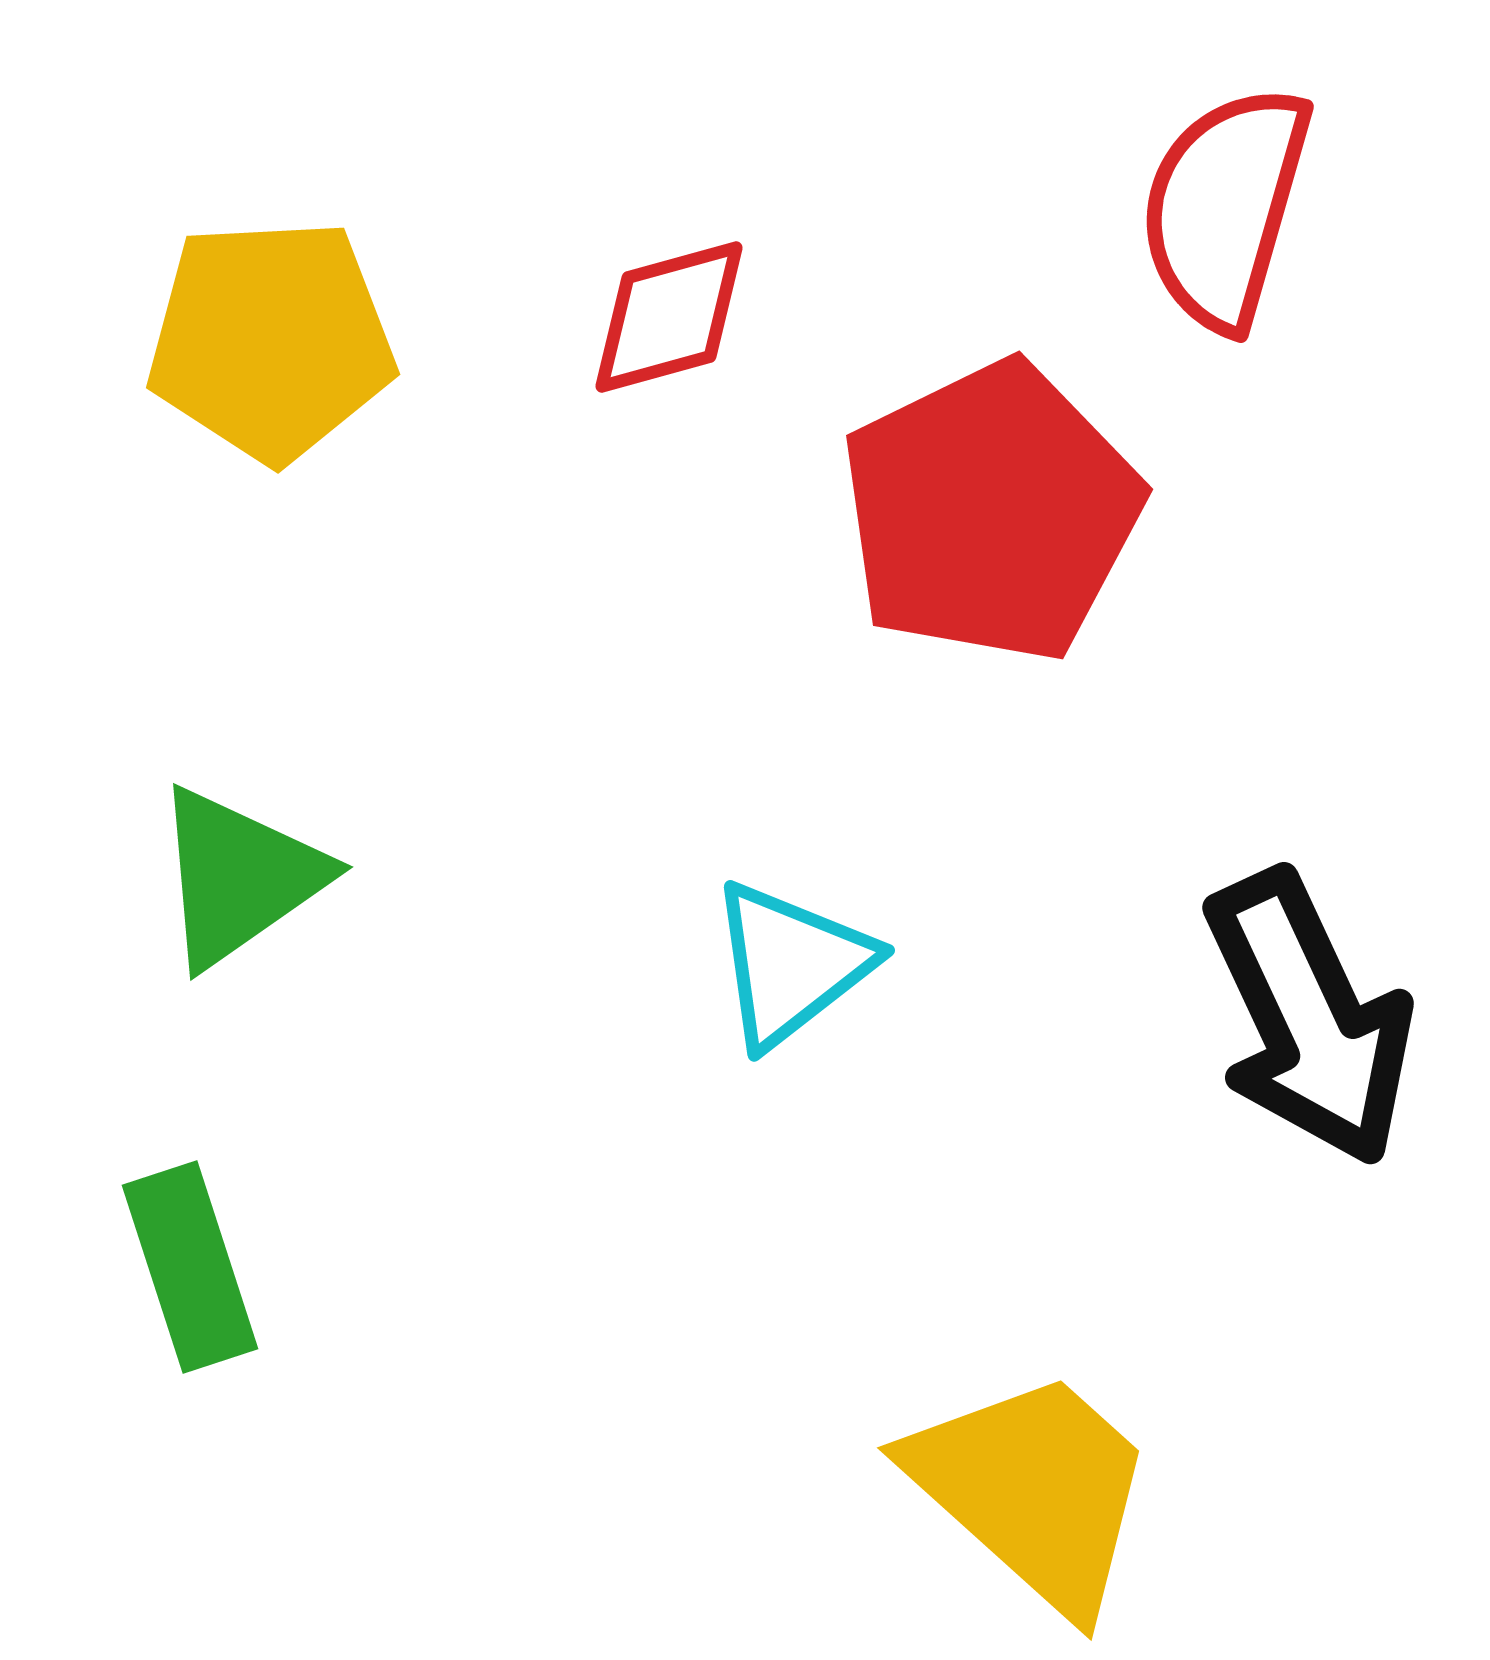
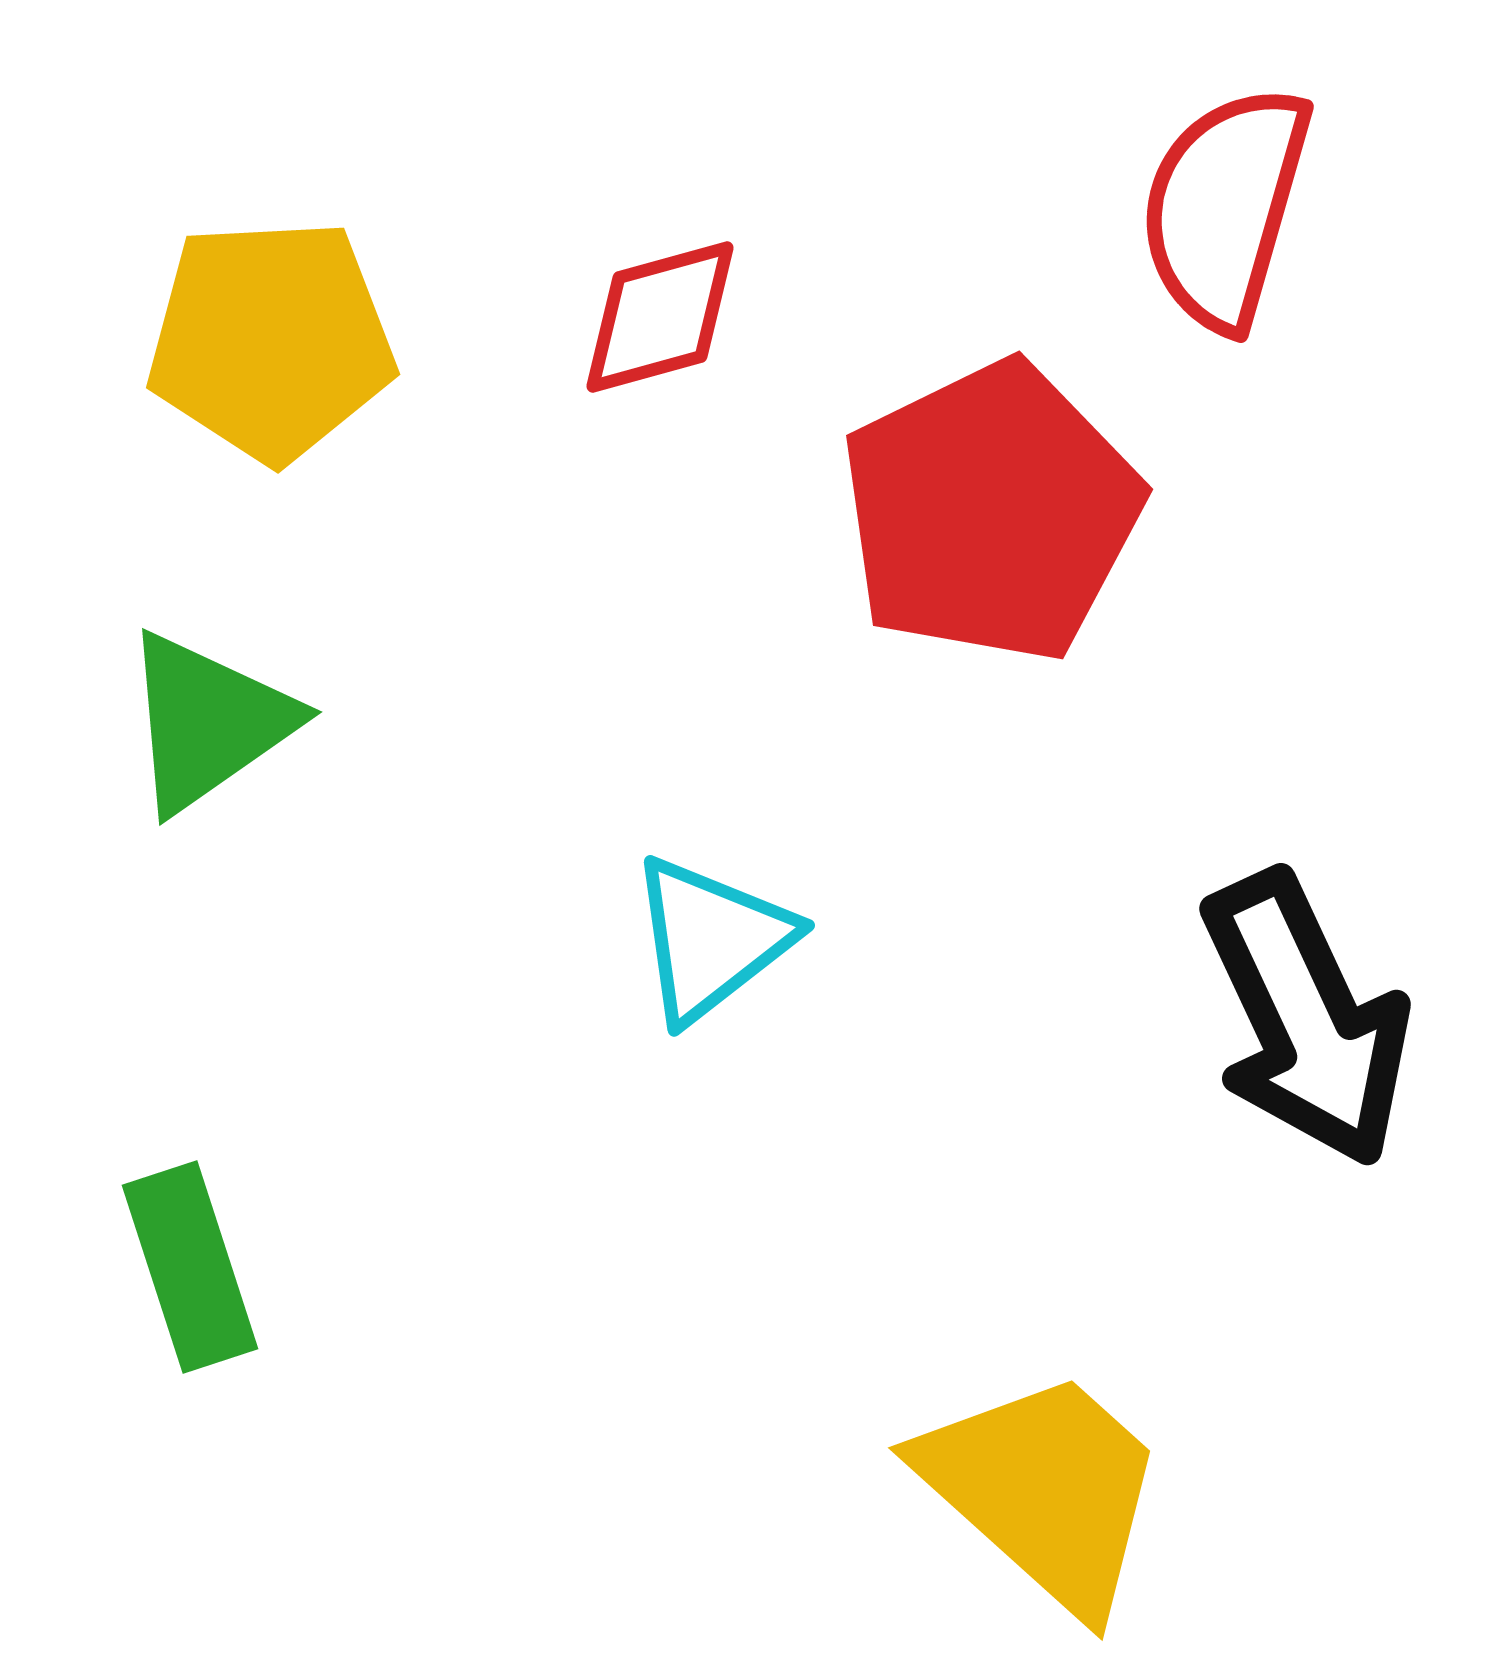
red diamond: moved 9 px left
green triangle: moved 31 px left, 155 px up
cyan triangle: moved 80 px left, 25 px up
black arrow: moved 3 px left, 1 px down
yellow trapezoid: moved 11 px right
